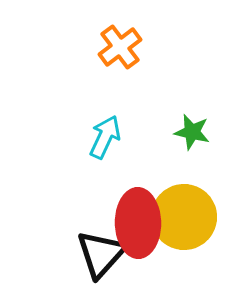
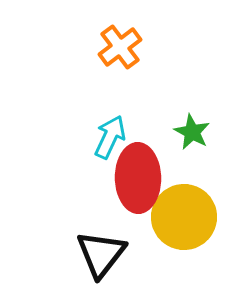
green star: rotated 15 degrees clockwise
cyan arrow: moved 5 px right
red ellipse: moved 45 px up
black triangle: rotated 4 degrees counterclockwise
